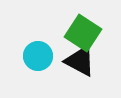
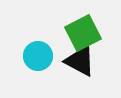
green square: rotated 30 degrees clockwise
